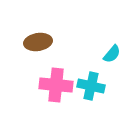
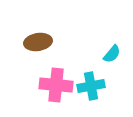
cyan cross: rotated 24 degrees counterclockwise
